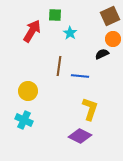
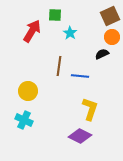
orange circle: moved 1 px left, 2 px up
